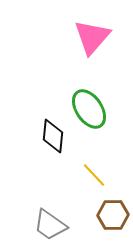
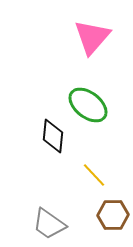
green ellipse: moved 1 px left, 4 px up; rotated 18 degrees counterclockwise
gray trapezoid: moved 1 px left, 1 px up
